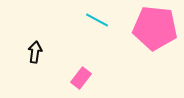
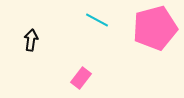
pink pentagon: rotated 21 degrees counterclockwise
black arrow: moved 4 px left, 12 px up
